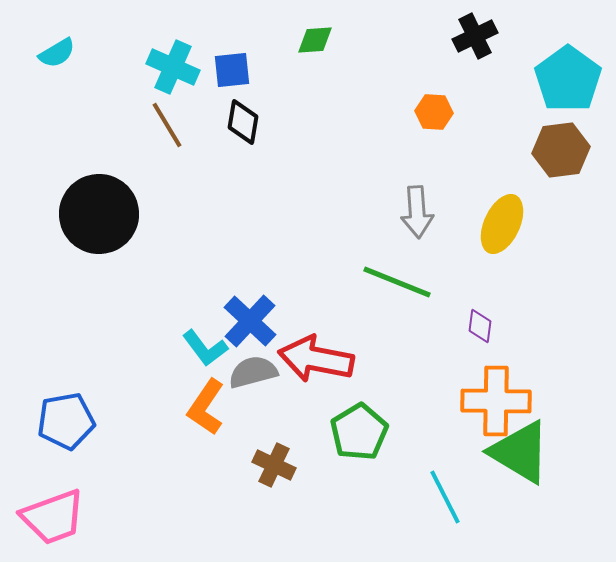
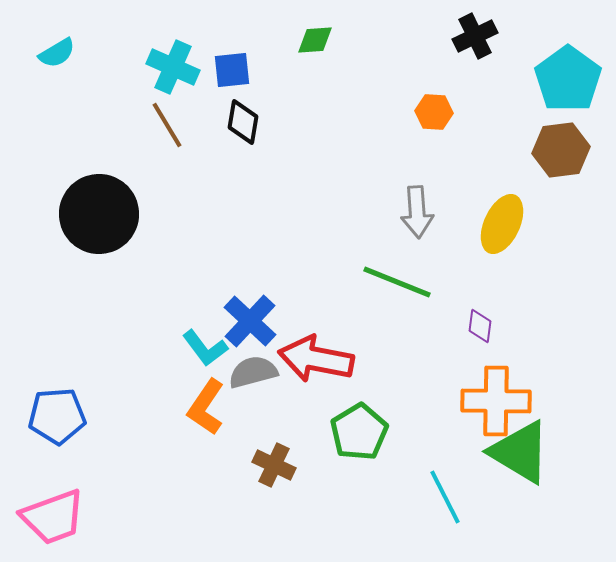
blue pentagon: moved 9 px left, 5 px up; rotated 6 degrees clockwise
